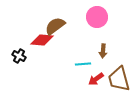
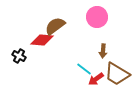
cyan line: moved 1 px right, 5 px down; rotated 42 degrees clockwise
brown trapezoid: moved 2 px left, 5 px up; rotated 44 degrees counterclockwise
